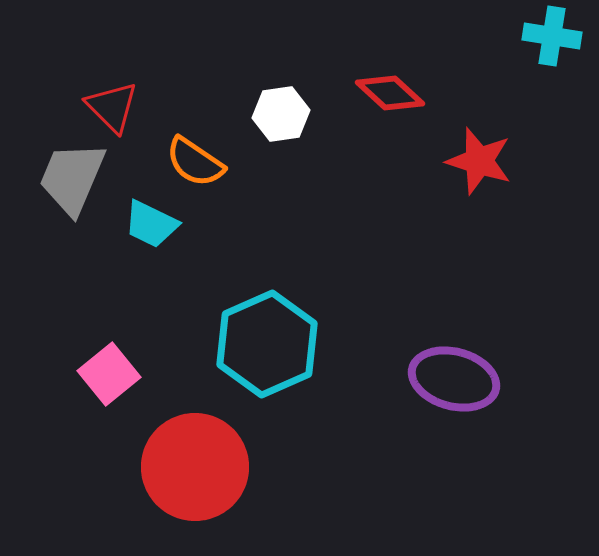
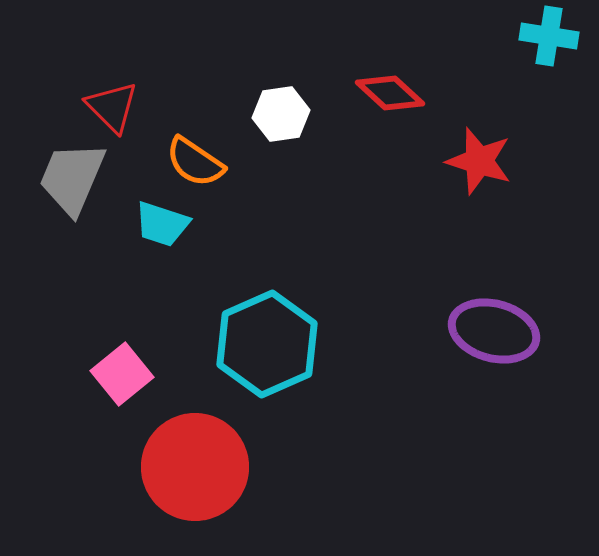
cyan cross: moved 3 px left
cyan trapezoid: moved 11 px right; rotated 8 degrees counterclockwise
pink square: moved 13 px right
purple ellipse: moved 40 px right, 48 px up
